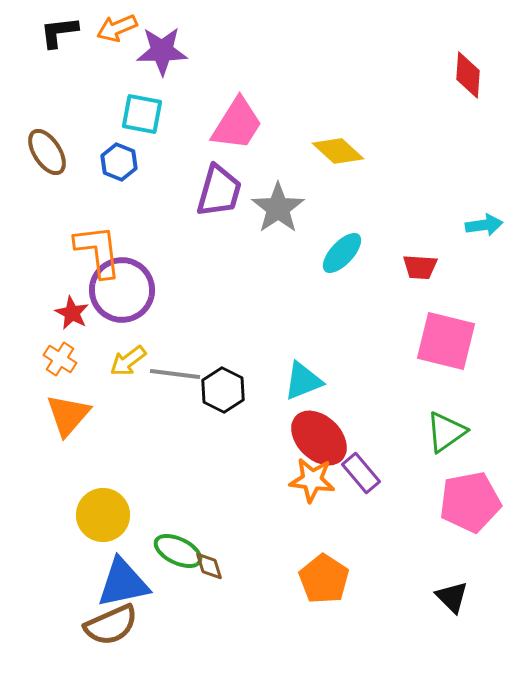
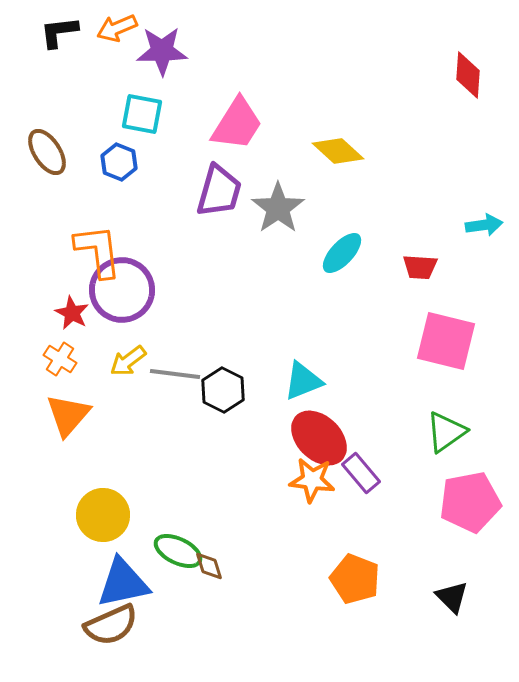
orange pentagon: moved 31 px right; rotated 12 degrees counterclockwise
